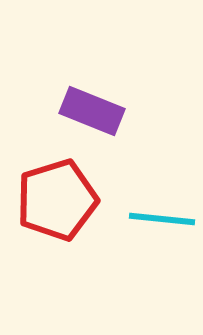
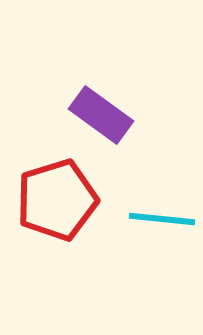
purple rectangle: moved 9 px right, 4 px down; rotated 14 degrees clockwise
